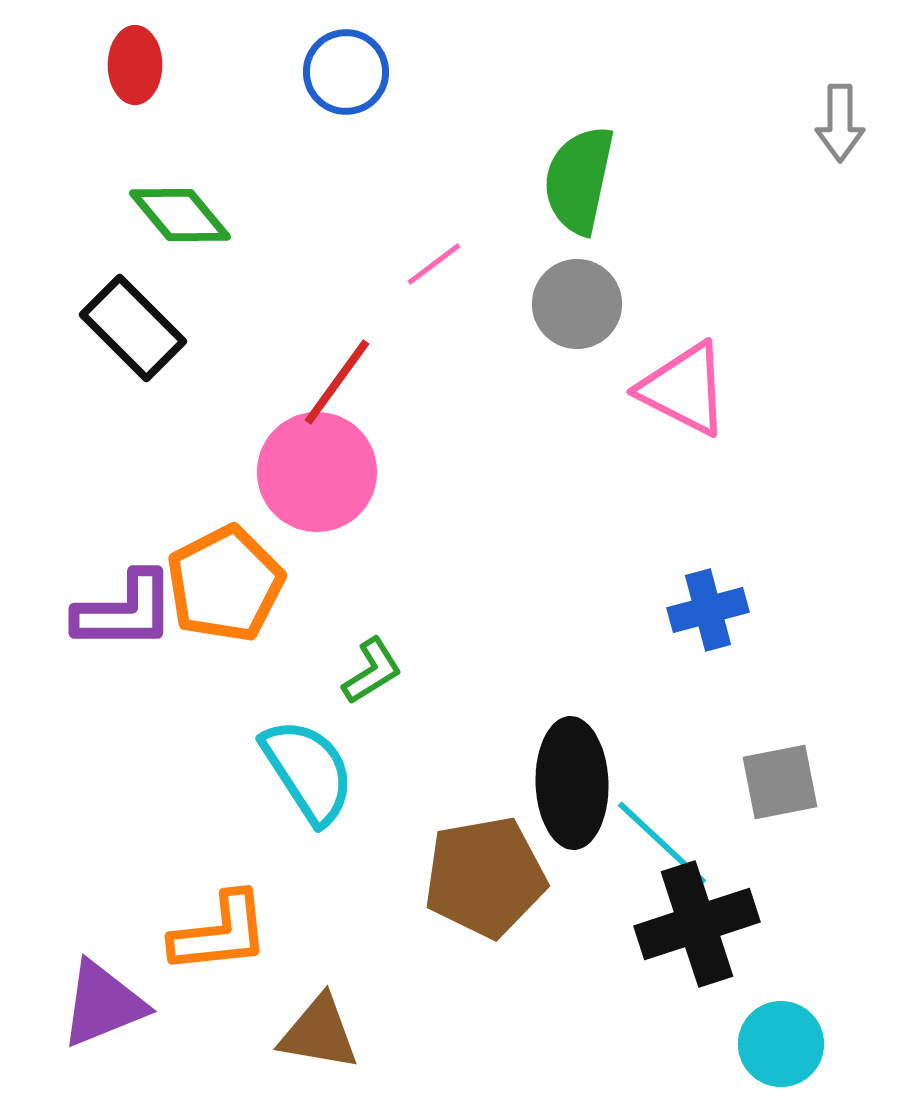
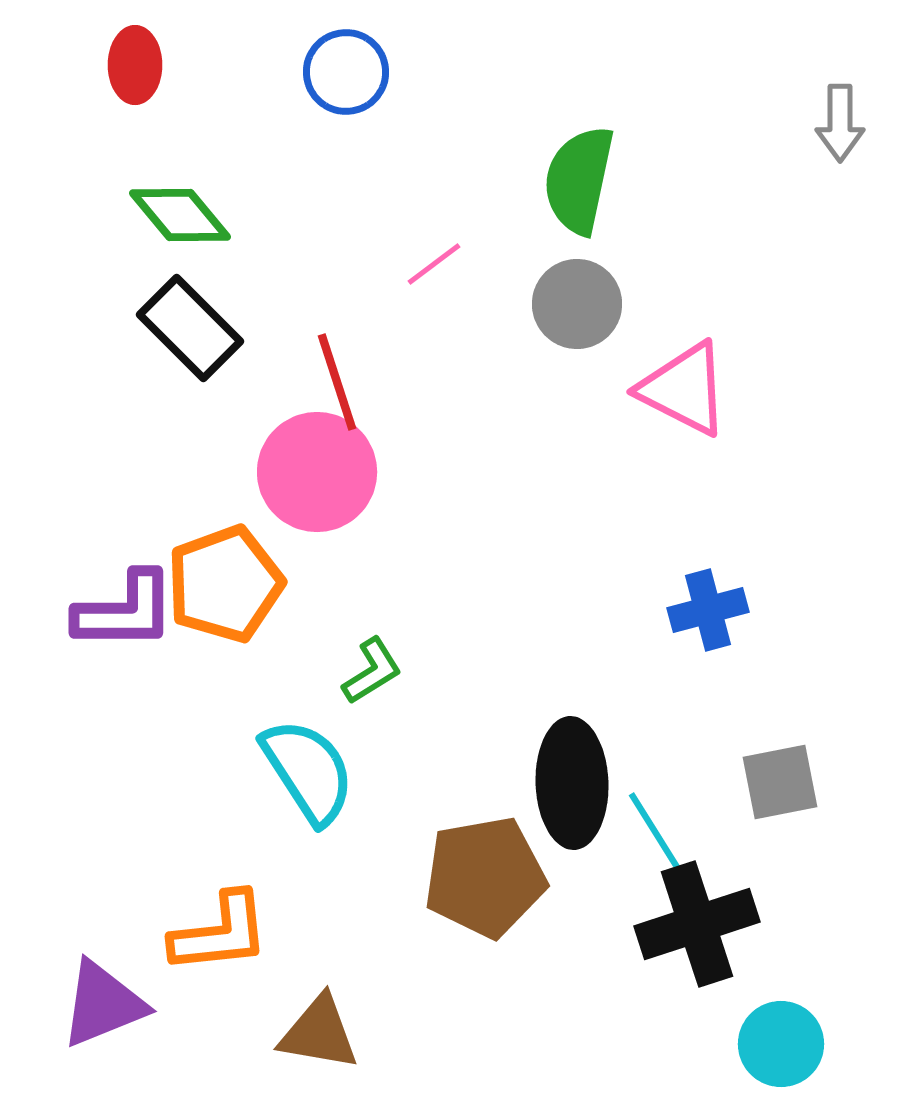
black rectangle: moved 57 px right
red line: rotated 54 degrees counterclockwise
orange pentagon: rotated 7 degrees clockwise
cyan line: rotated 15 degrees clockwise
